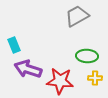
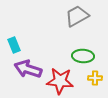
green ellipse: moved 4 px left
